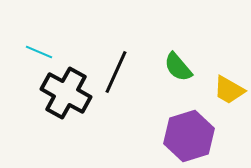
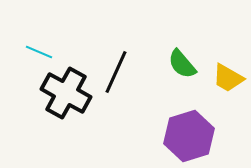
green semicircle: moved 4 px right, 3 px up
yellow trapezoid: moved 1 px left, 12 px up
